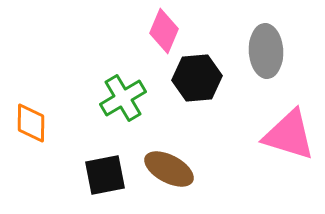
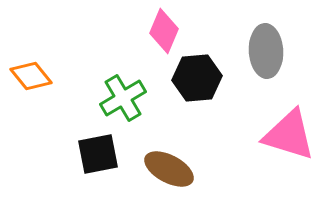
orange diamond: moved 47 px up; rotated 39 degrees counterclockwise
black square: moved 7 px left, 21 px up
